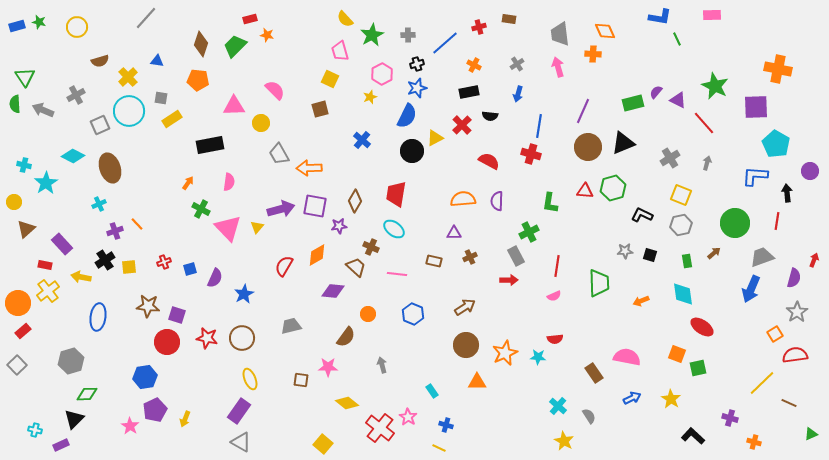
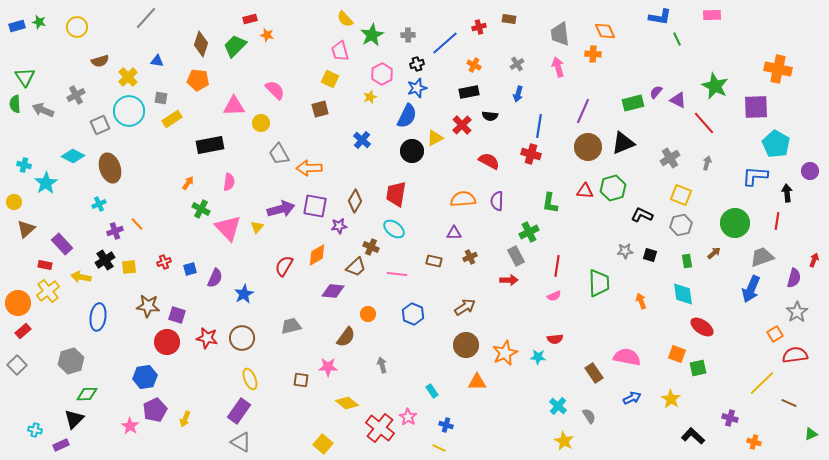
brown trapezoid at (356, 267): rotated 95 degrees clockwise
orange arrow at (641, 301): rotated 91 degrees clockwise
